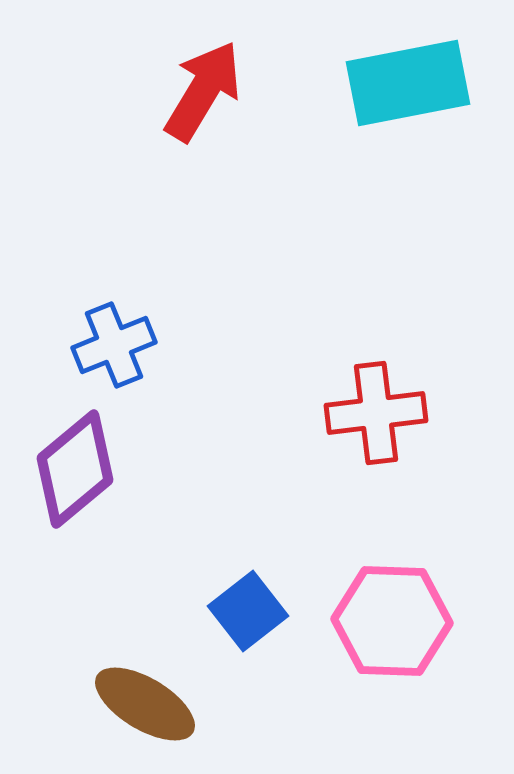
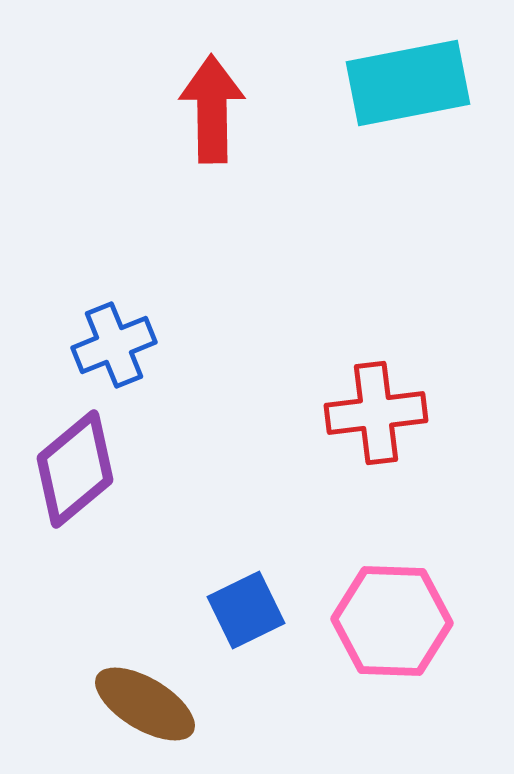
red arrow: moved 9 px right, 18 px down; rotated 32 degrees counterclockwise
blue square: moved 2 px left, 1 px up; rotated 12 degrees clockwise
